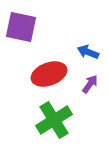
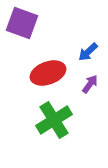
purple square: moved 1 px right, 4 px up; rotated 8 degrees clockwise
blue arrow: rotated 65 degrees counterclockwise
red ellipse: moved 1 px left, 1 px up
